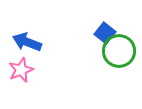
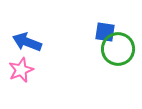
blue square: moved 1 px up; rotated 30 degrees counterclockwise
green circle: moved 1 px left, 2 px up
